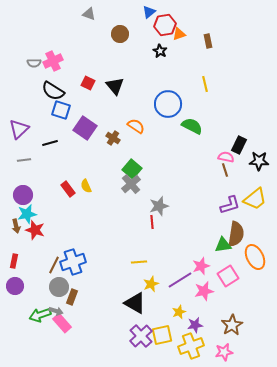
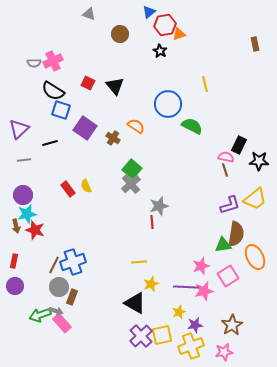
brown rectangle at (208, 41): moved 47 px right, 3 px down
purple line at (180, 280): moved 6 px right, 7 px down; rotated 35 degrees clockwise
